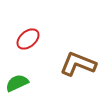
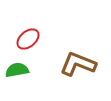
green semicircle: moved 13 px up; rotated 15 degrees clockwise
